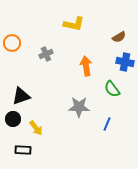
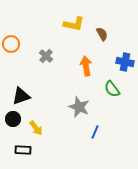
brown semicircle: moved 17 px left, 3 px up; rotated 88 degrees counterclockwise
orange circle: moved 1 px left, 1 px down
gray cross: moved 2 px down; rotated 24 degrees counterclockwise
gray star: rotated 20 degrees clockwise
blue line: moved 12 px left, 8 px down
